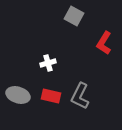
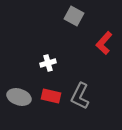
red L-shape: rotated 10 degrees clockwise
gray ellipse: moved 1 px right, 2 px down
